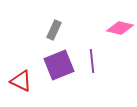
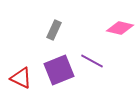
purple line: rotated 55 degrees counterclockwise
purple square: moved 5 px down
red triangle: moved 3 px up
